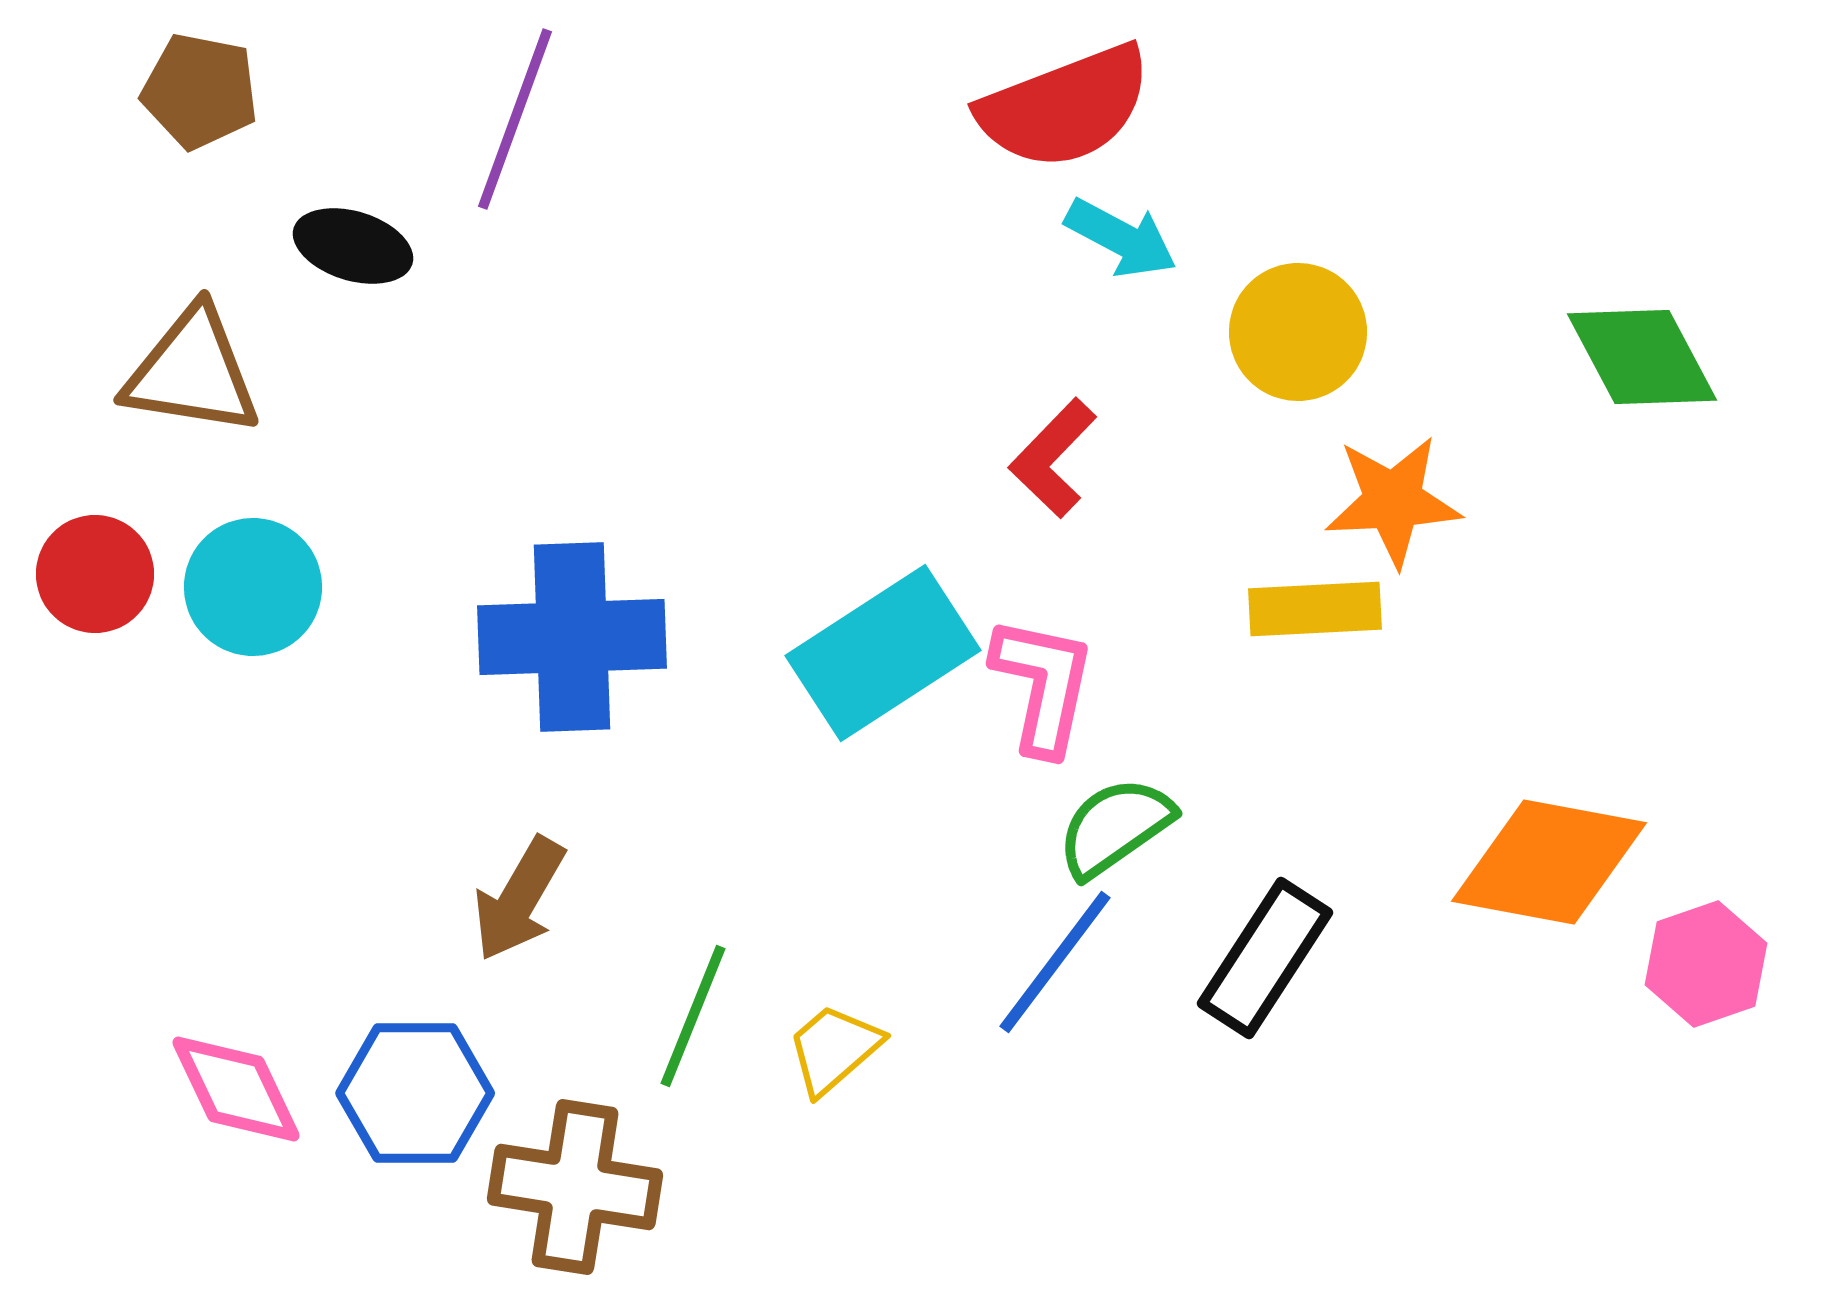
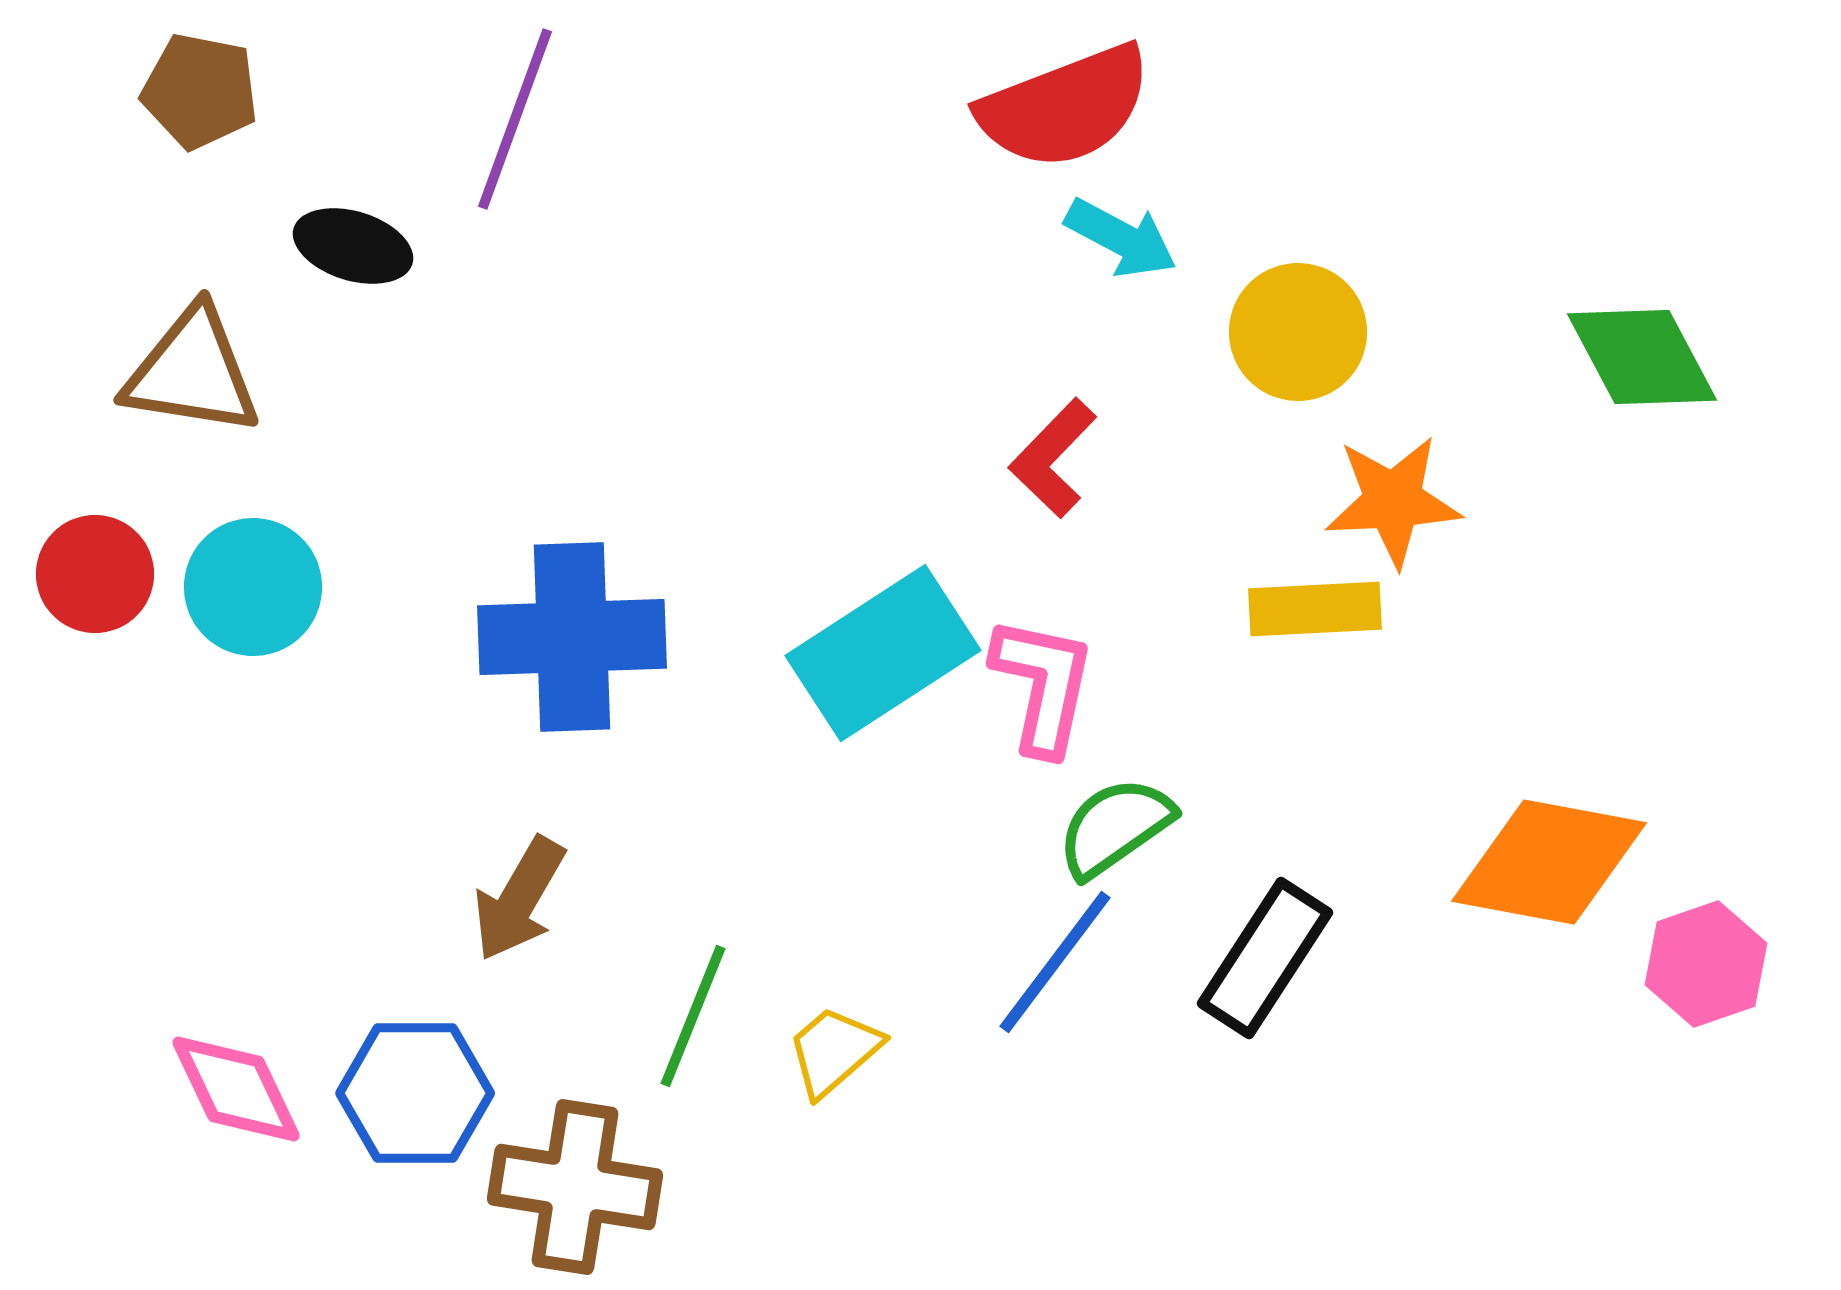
yellow trapezoid: moved 2 px down
